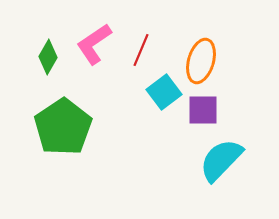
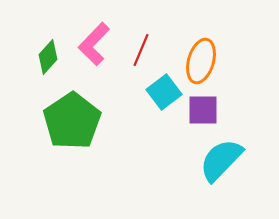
pink L-shape: rotated 12 degrees counterclockwise
green diamond: rotated 12 degrees clockwise
green pentagon: moved 9 px right, 6 px up
